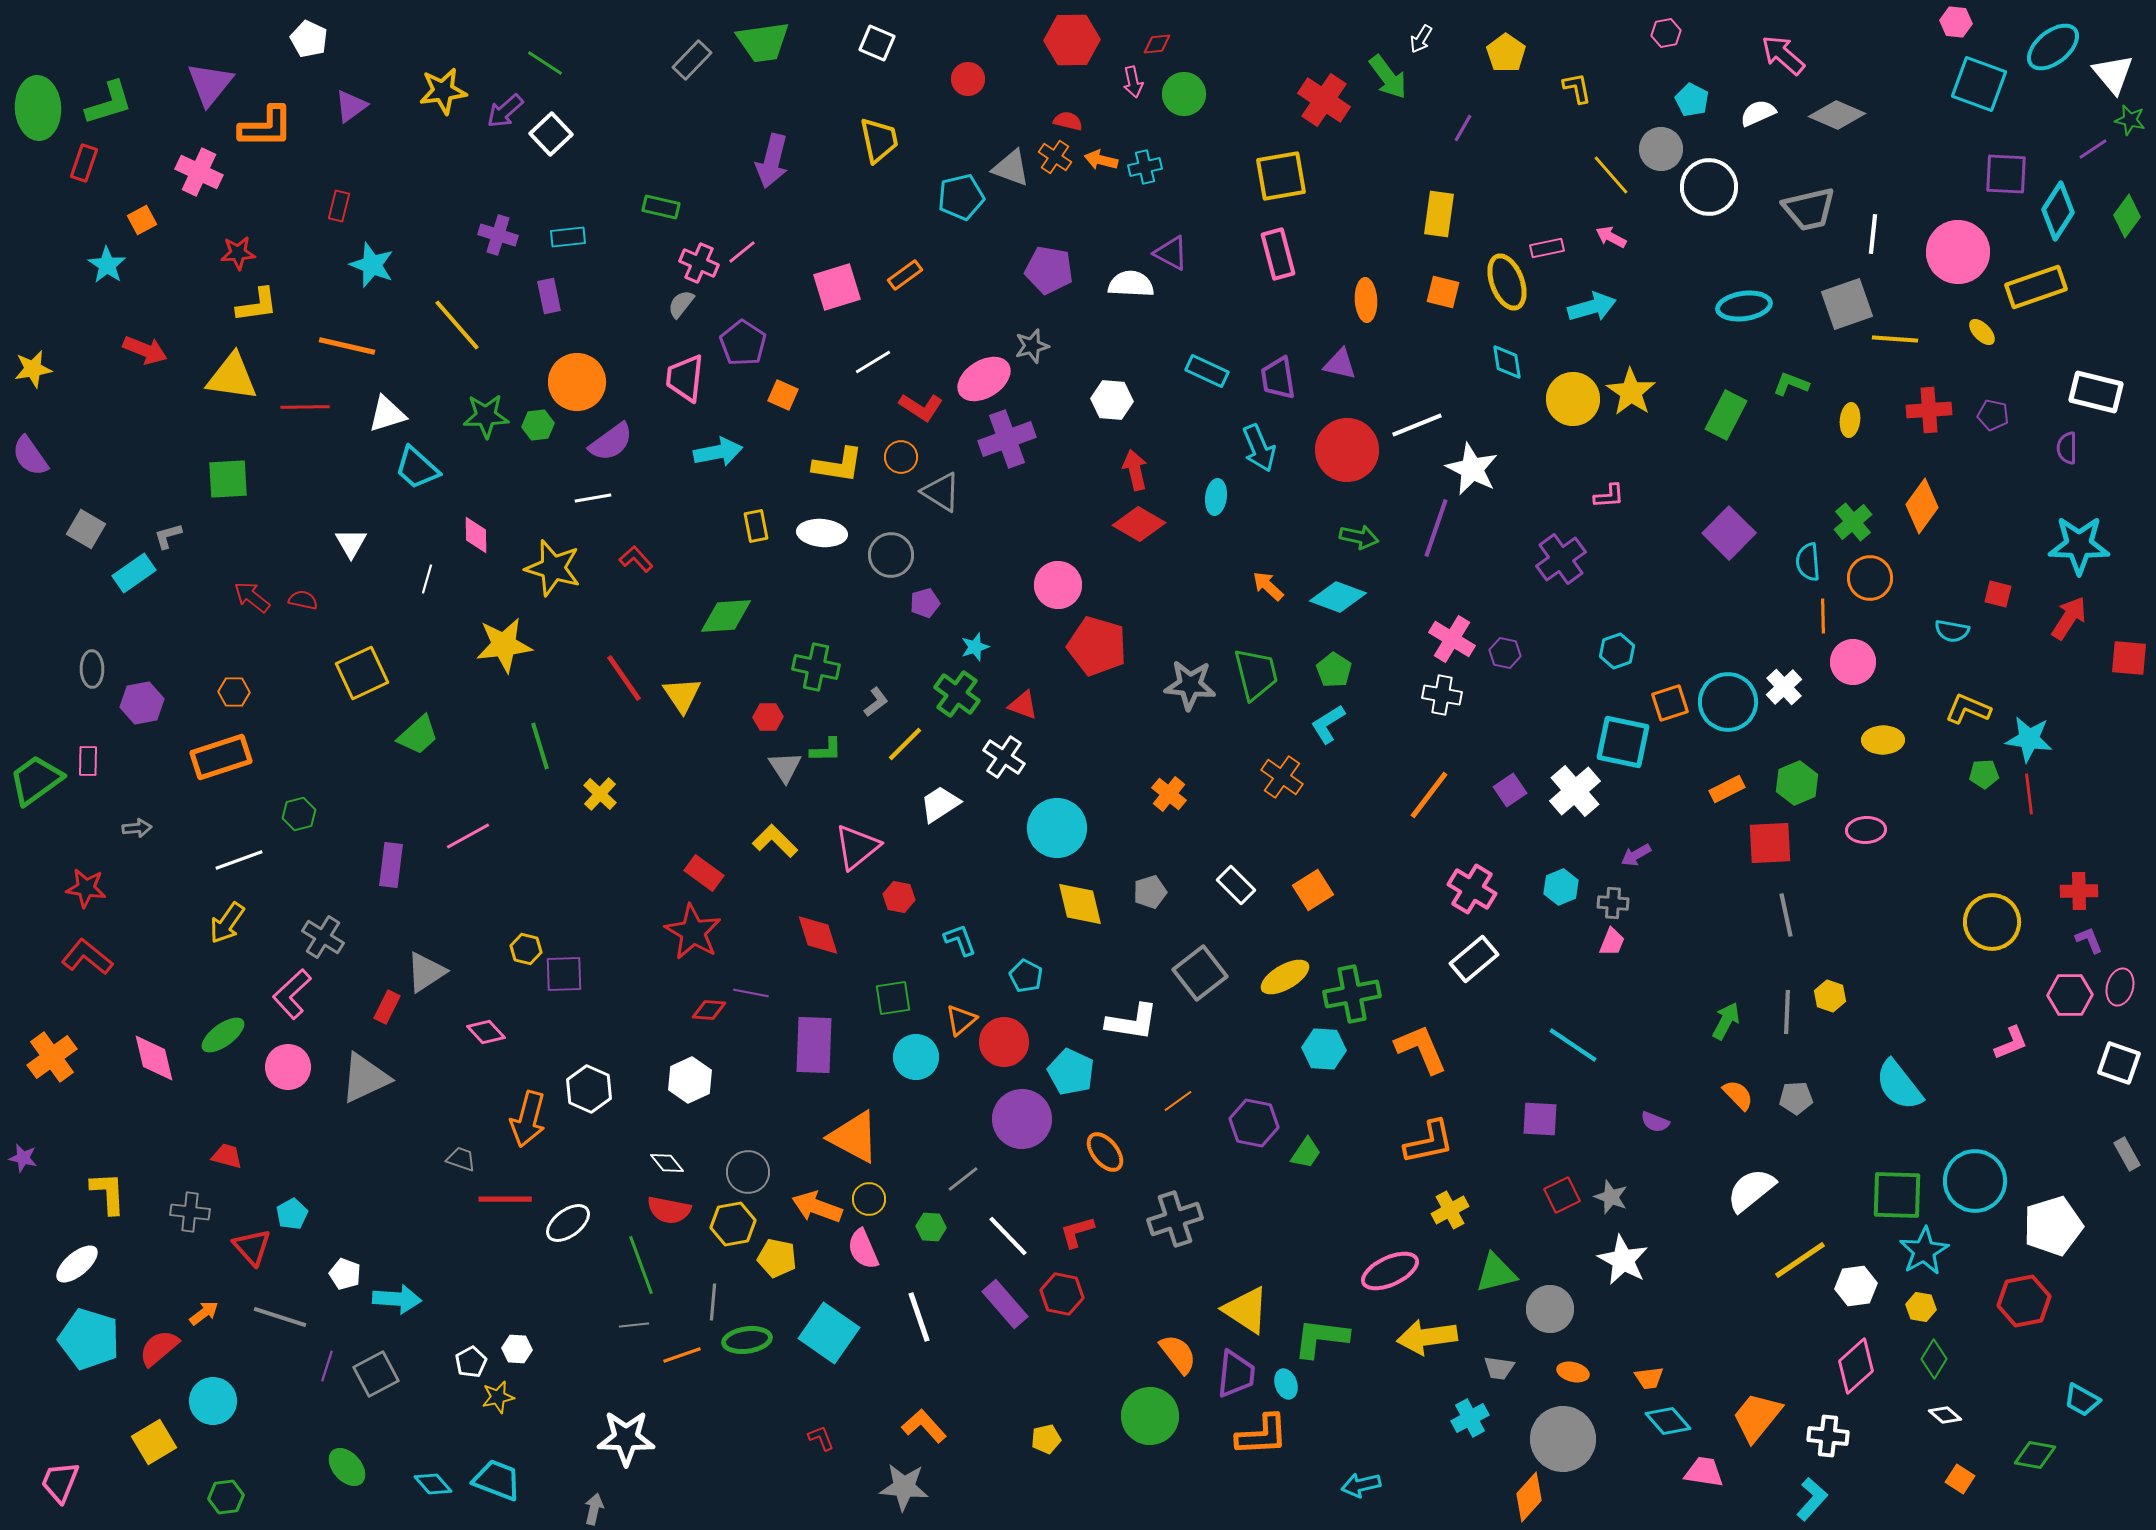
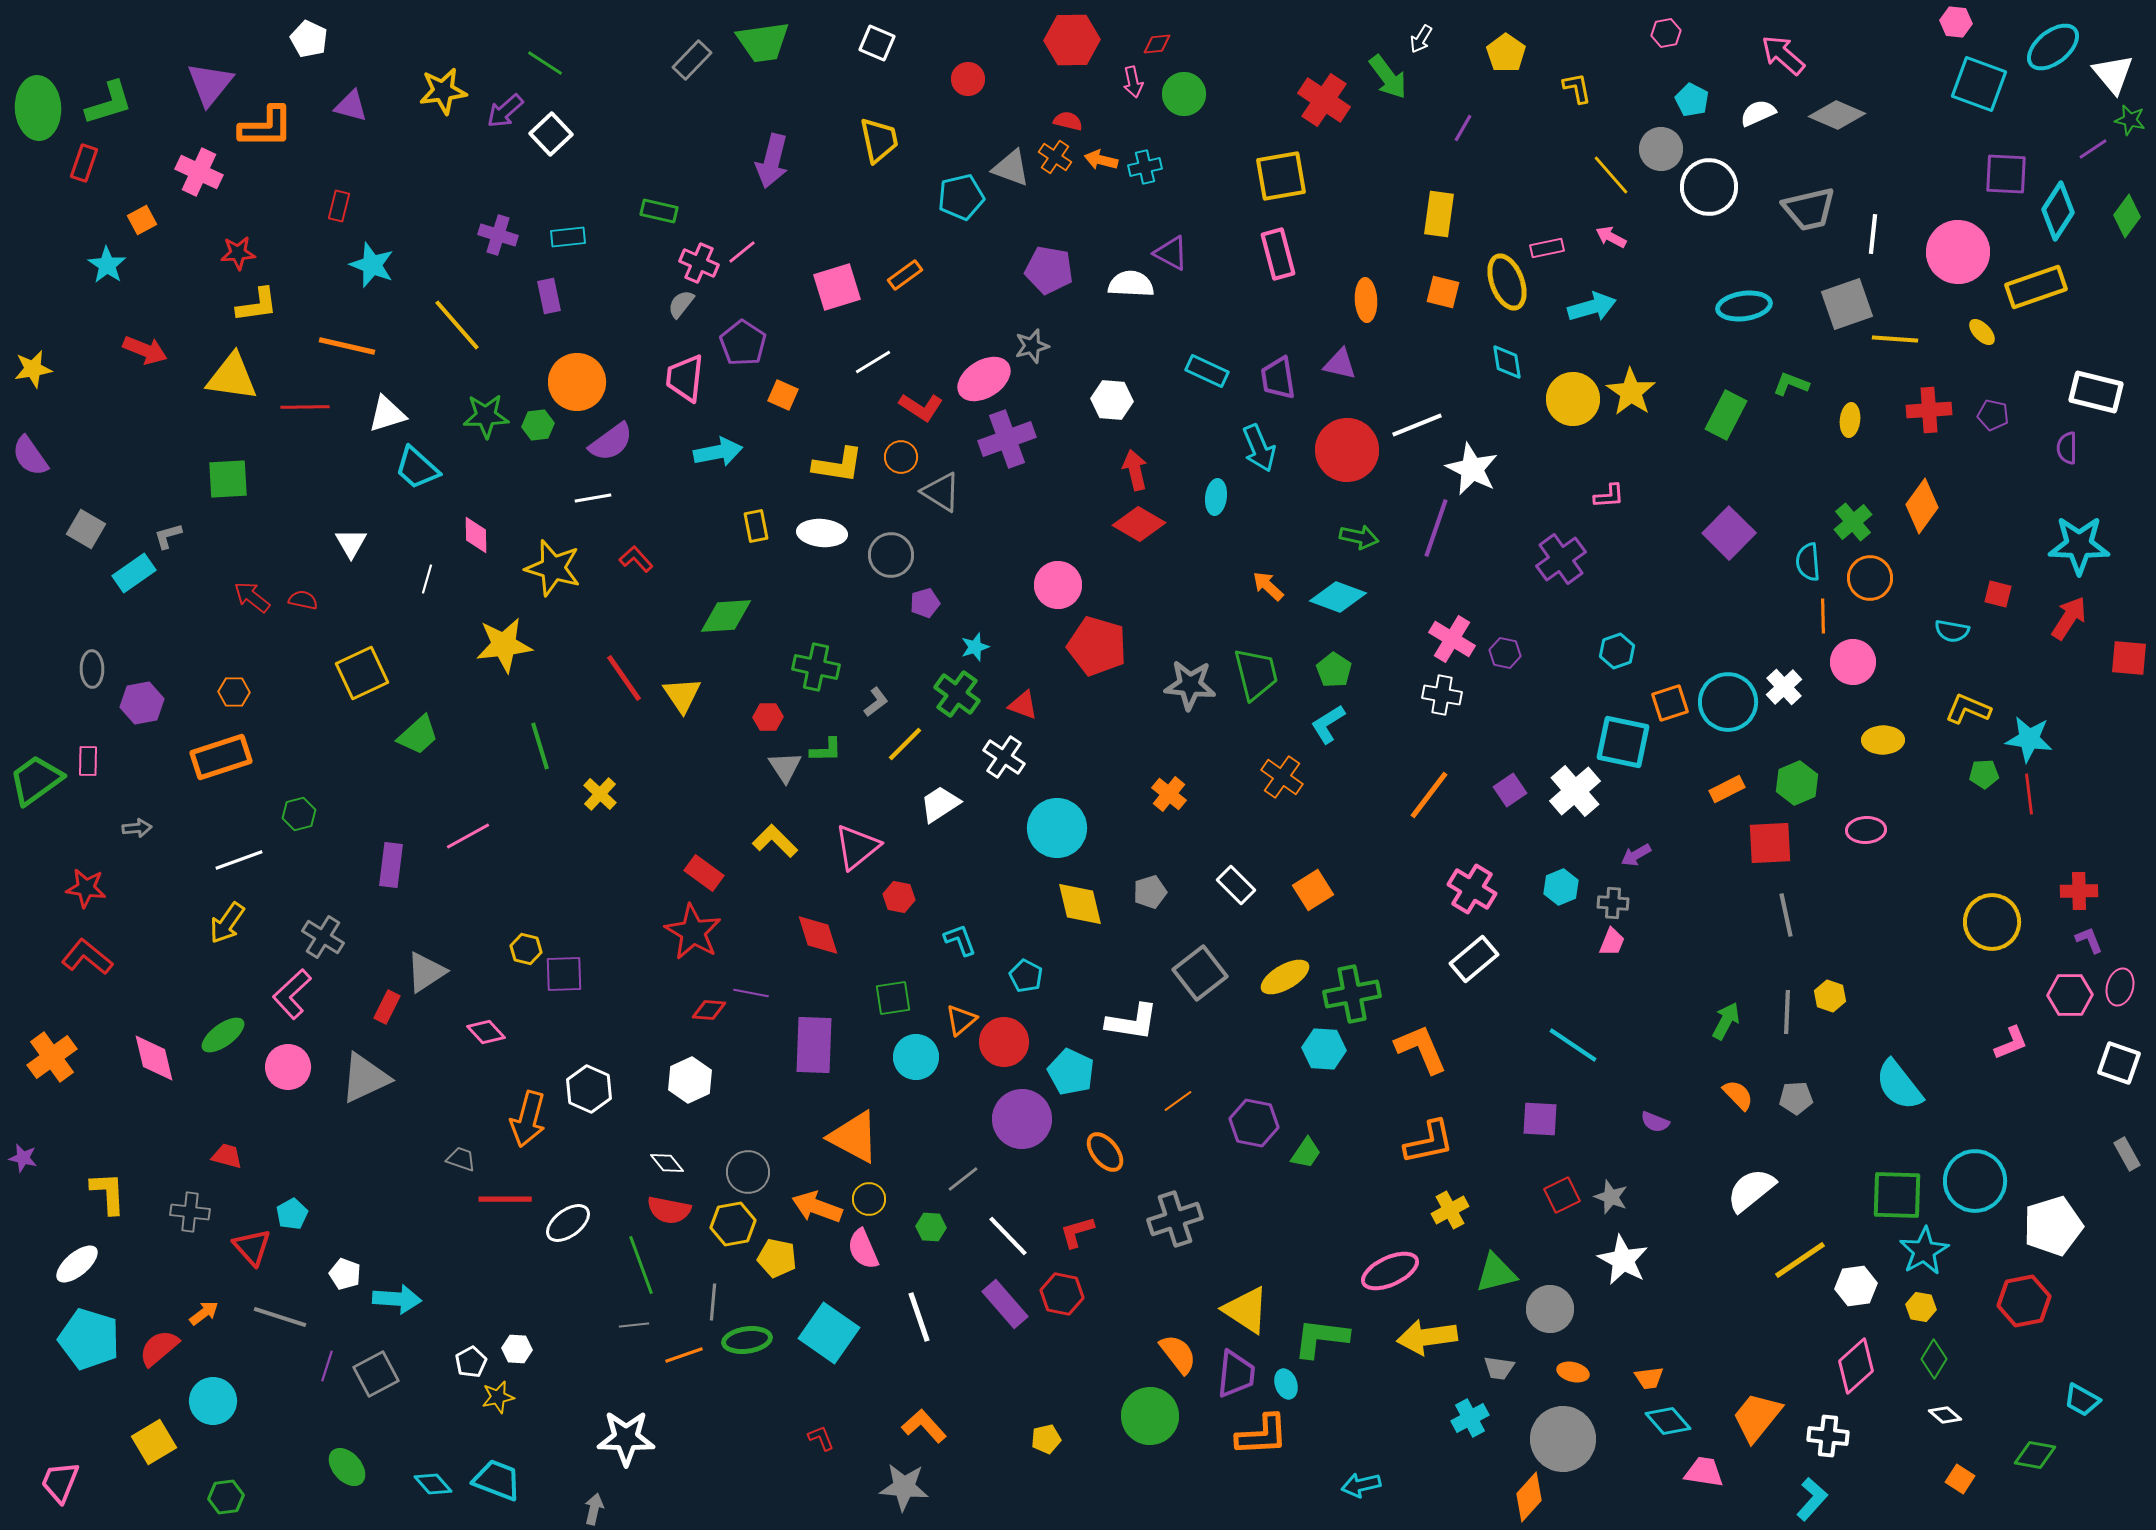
purple triangle at (351, 106): rotated 51 degrees clockwise
green rectangle at (661, 207): moved 2 px left, 4 px down
orange line at (682, 1355): moved 2 px right
